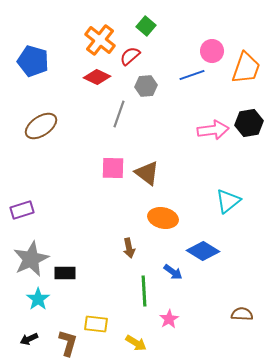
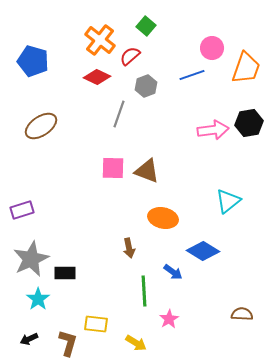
pink circle: moved 3 px up
gray hexagon: rotated 15 degrees counterclockwise
brown triangle: moved 2 px up; rotated 16 degrees counterclockwise
